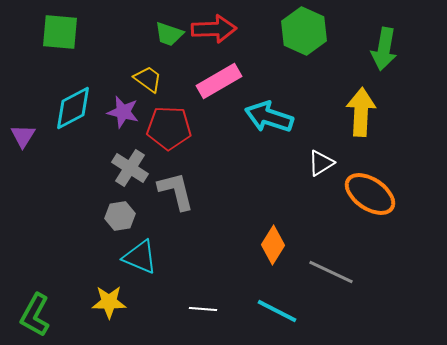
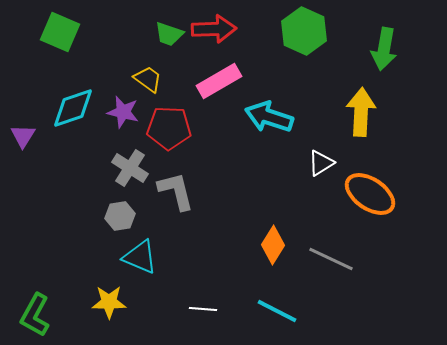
green square: rotated 18 degrees clockwise
cyan diamond: rotated 9 degrees clockwise
gray line: moved 13 px up
